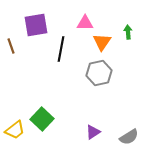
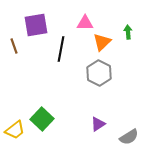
orange triangle: rotated 12 degrees clockwise
brown line: moved 3 px right
gray hexagon: rotated 20 degrees counterclockwise
purple triangle: moved 5 px right, 8 px up
